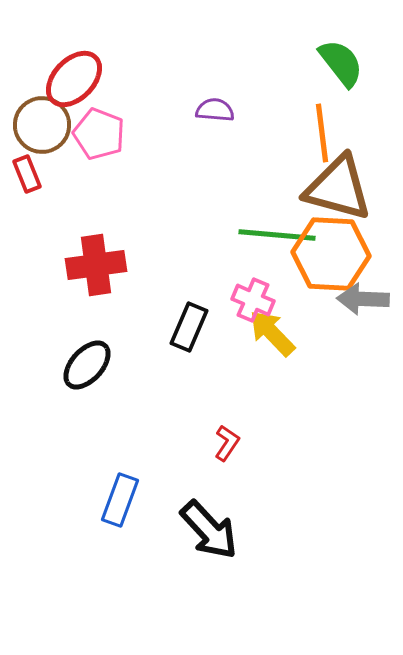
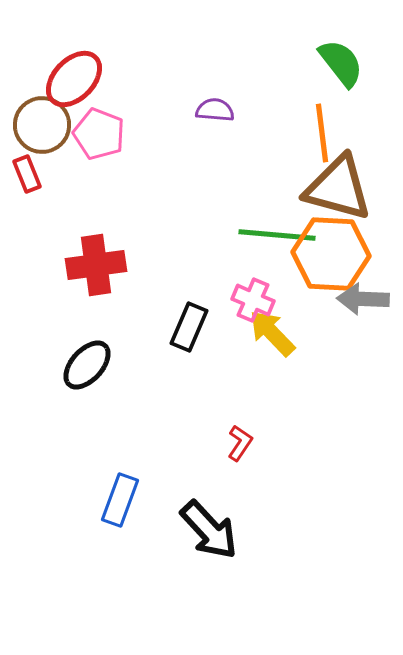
red L-shape: moved 13 px right
